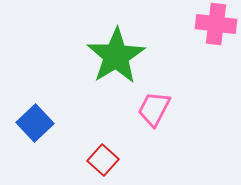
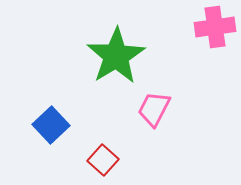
pink cross: moved 1 px left, 3 px down; rotated 15 degrees counterclockwise
blue square: moved 16 px right, 2 px down
